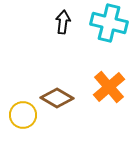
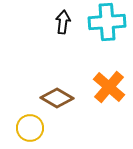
cyan cross: moved 2 px left, 1 px up; rotated 18 degrees counterclockwise
orange cross: rotated 8 degrees counterclockwise
yellow circle: moved 7 px right, 13 px down
